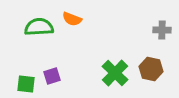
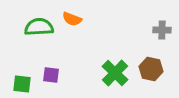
purple square: moved 1 px left, 1 px up; rotated 24 degrees clockwise
green square: moved 4 px left
